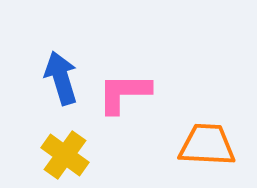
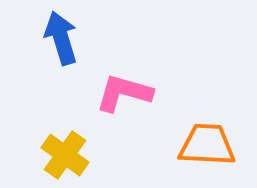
blue arrow: moved 40 px up
pink L-shape: rotated 16 degrees clockwise
